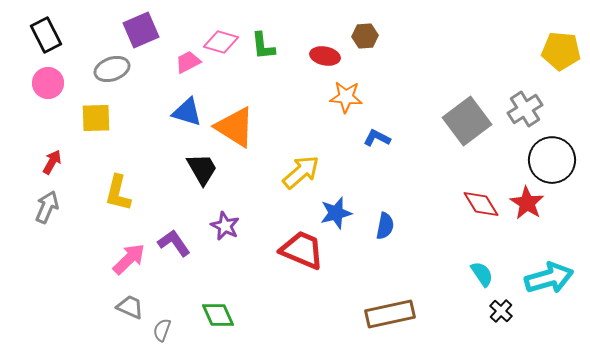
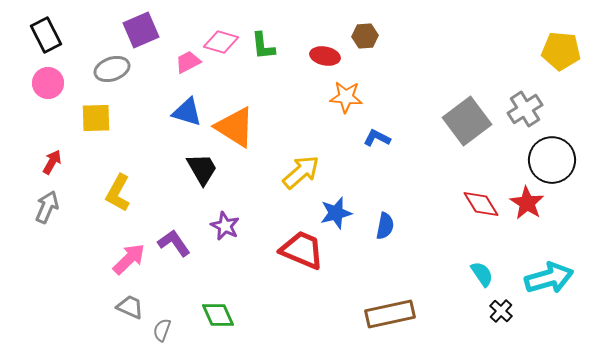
yellow L-shape: rotated 15 degrees clockwise
